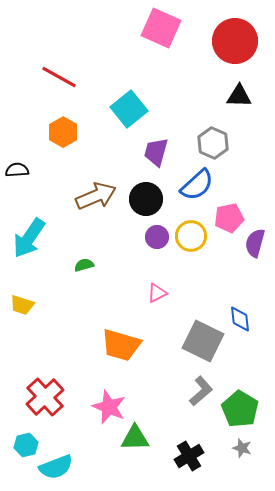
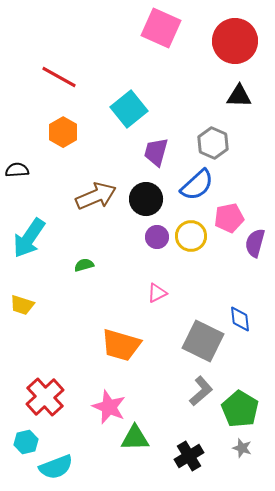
cyan hexagon: moved 3 px up
